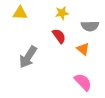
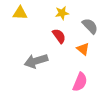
gray semicircle: rotated 132 degrees counterclockwise
gray arrow: moved 8 px right, 4 px down; rotated 40 degrees clockwise
pink semicircle: moved 3 px left; rotated 66 degrees clockwise
